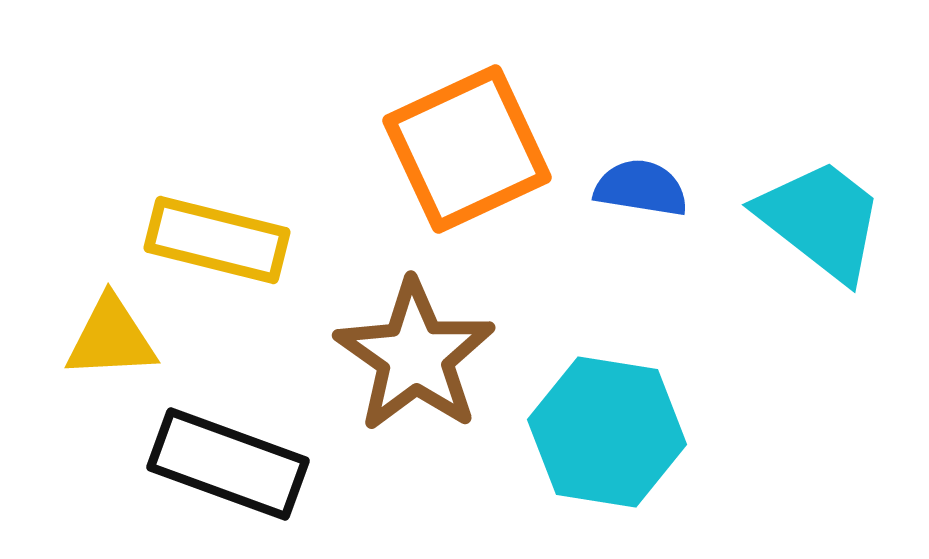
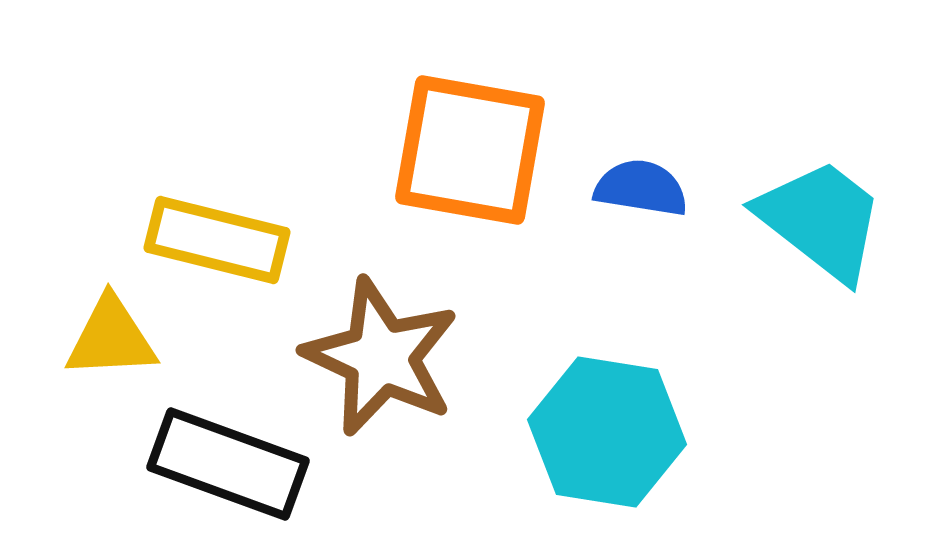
orange square: moved 3 px right, 1 px down; rotated 35 degrees clockwise
brown star: moved 34 px left, 1 px down; rotated 10 degrees counterclockwise
